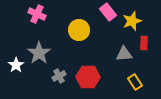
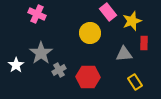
yellow circle: moved 11 px right, 3 px down
gray star: moved 2 px right
gray cross: moved 6 px up
